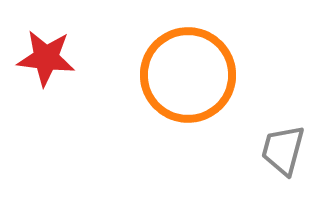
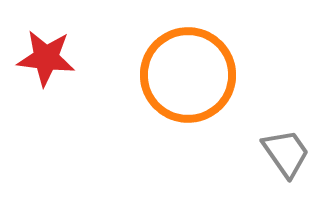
gray trapezoid: moved 3 px right, 3 px down; rotated 130 degrees clockwise
